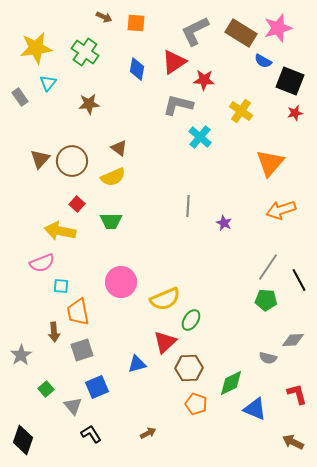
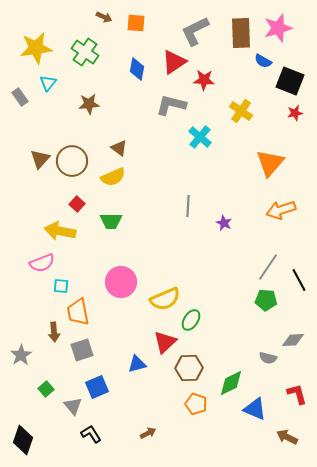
brown rectangle at (241, 33): rotated 56 degrees clockwise
gray L-shape at (178, 105): moved 7 px left
brown arrow at (293, 442): moved 6 px left, 5 px up
